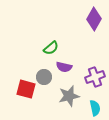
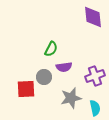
purple diamond: moved 1 px left, 2 px up; rotated 35 degrees counterclockwise
green semicircle: moved 1 px down; rotated 21 degrees counterclockwise
purple semicircle: rotated 21 degrees counterclockwise
purple cross: moved 1 px up
red square: rotated 18 degrees counterclockwise
gray star: moved 2 px right, 2 px down
